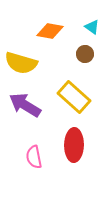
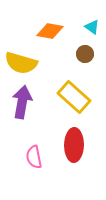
purple arrow: moved 3 px left, 3 px up; rotated 68 degrees clockwise
